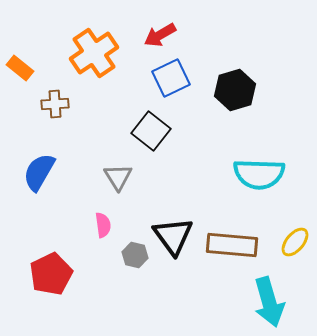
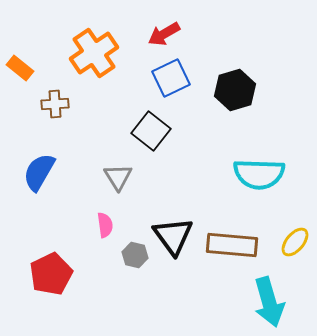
red arrow: moved 4 px right, 1 px up
pink semicircle: moved 2 px right
